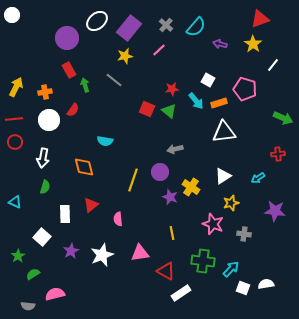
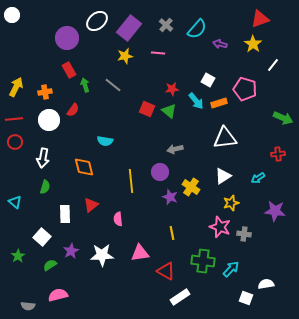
cyan semicircle at (196, 27): moved 1 px right, 2 px down
pink line at (159, 50): moved 1 px left, 3 px down; rotated 48 degrees clockwise
gray line at (114, 80): moved 1 px left, 5 px down
white triangle at (224, 132): moved 1 px right, 6 px down
yellow line at (133, 180): moved 2 px left, 1 px down; rotated 25 degrees counterclockwise
cyan triangle at (15, 202): rotated 16 degrees clockwise
pink star at (213, 224): moved 7 px right, 3 px down
white star at (102, 255): rotated 20 degrees clockwise
green semicircle at (33, 274): moved 17 px right, 9 px up
white square at (243, 288): moved 3 px right, 10 px down
white rectangle at (181, 293): moved 1 px left, 4 px down
pink semicircle at (55, 294): moved 3 px right, 1 px down
